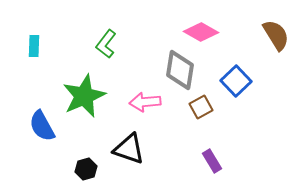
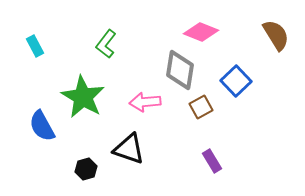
pink diamond: rotated 8 degrees counterclockwise
cyan rectangle: moved 1 px right; rotated 30 degrees counterclockwise
green star: moved 1 px left, 1 px down; rotated 18 degrees counterclockwise
